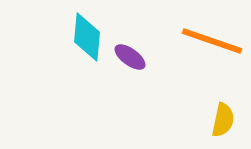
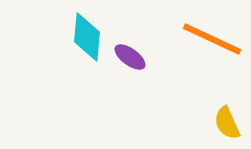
orange line: moved 2 px up; rotated 6 degrees clockwise
yellow semicircle: moved 4 px right, 3 px down; rotated 144 degrees clockwise
